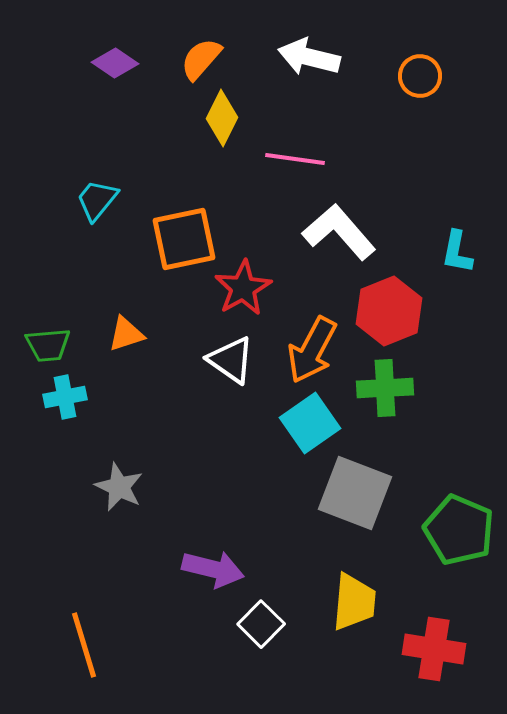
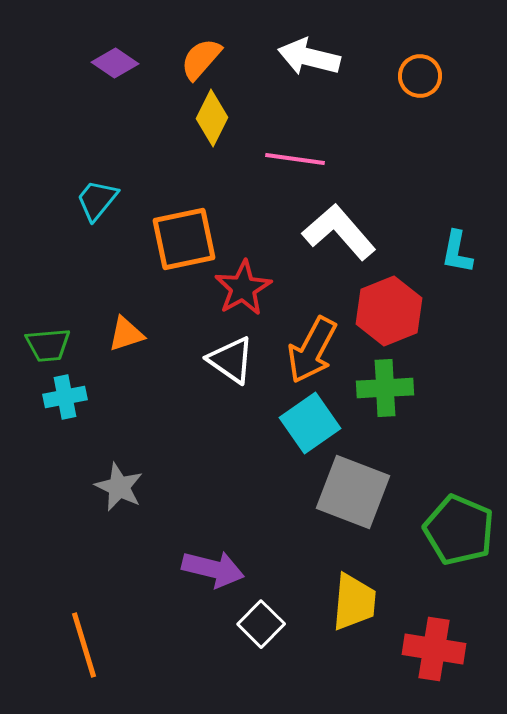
yellow diamond: moved 10 px left
gray square: moved 2 px left, 1 px up
